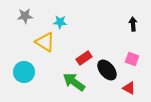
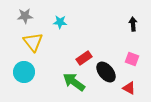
yellow triangle: moved 12 px left; rotated 20 degrees clockwise
black ellipse: moved 1 px left, 2 px down
